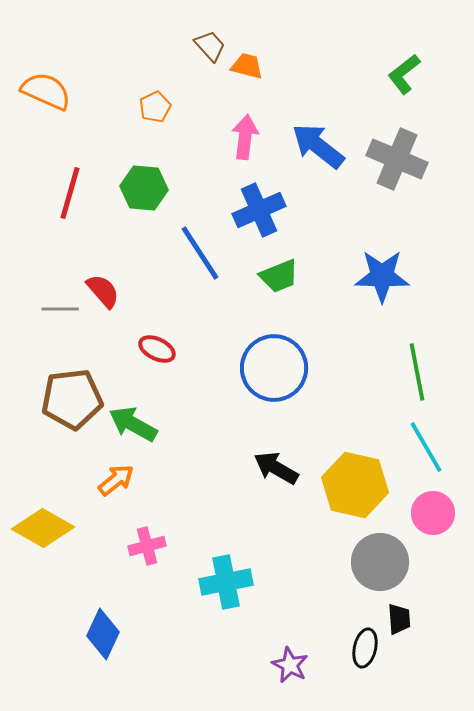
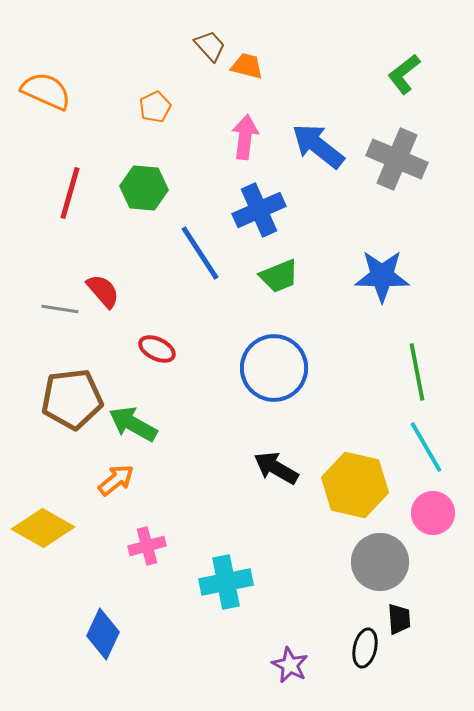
gray line: rotated 9 degrees clockwise
